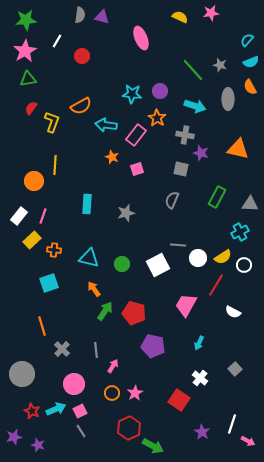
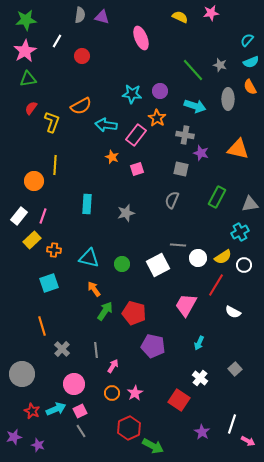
gray triangle at (250, 204): rotated 12 degrees counterclockwise
